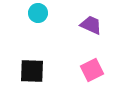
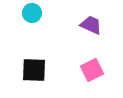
cyan circle: moved 6 px left
black square: moved 2 px right, 1 px up
